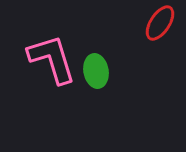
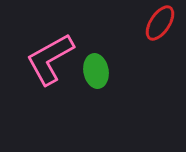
pink L-shape: moved 2 px left; rotated 102 degrees counterclockwise
